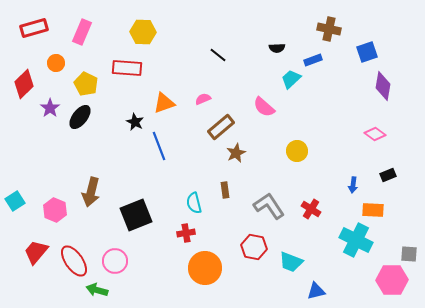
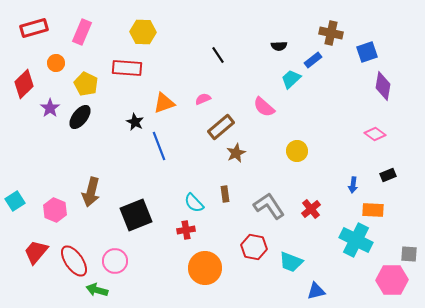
brown cross at (329, 29): moved 2 px right, 4 px down
black semicircle at (277, 48): moved 2 px right, 2 px up
black line at (218, 55): rotated 18 degrees clockwise
blue rectangle at (313, 60): rotated 18 degrees counterclockwise
brown rectangle at (225, 190): moved 4 px down
cyan semicircle at (194, 203): rotated 30 degrees counterclockwise
red cross at (311, 209): rotated 18 degrees clockwise
red cross at (186, 233): moved 3 px up
